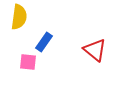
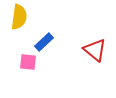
blue rectangle: rotated 12 degrees clockwise
